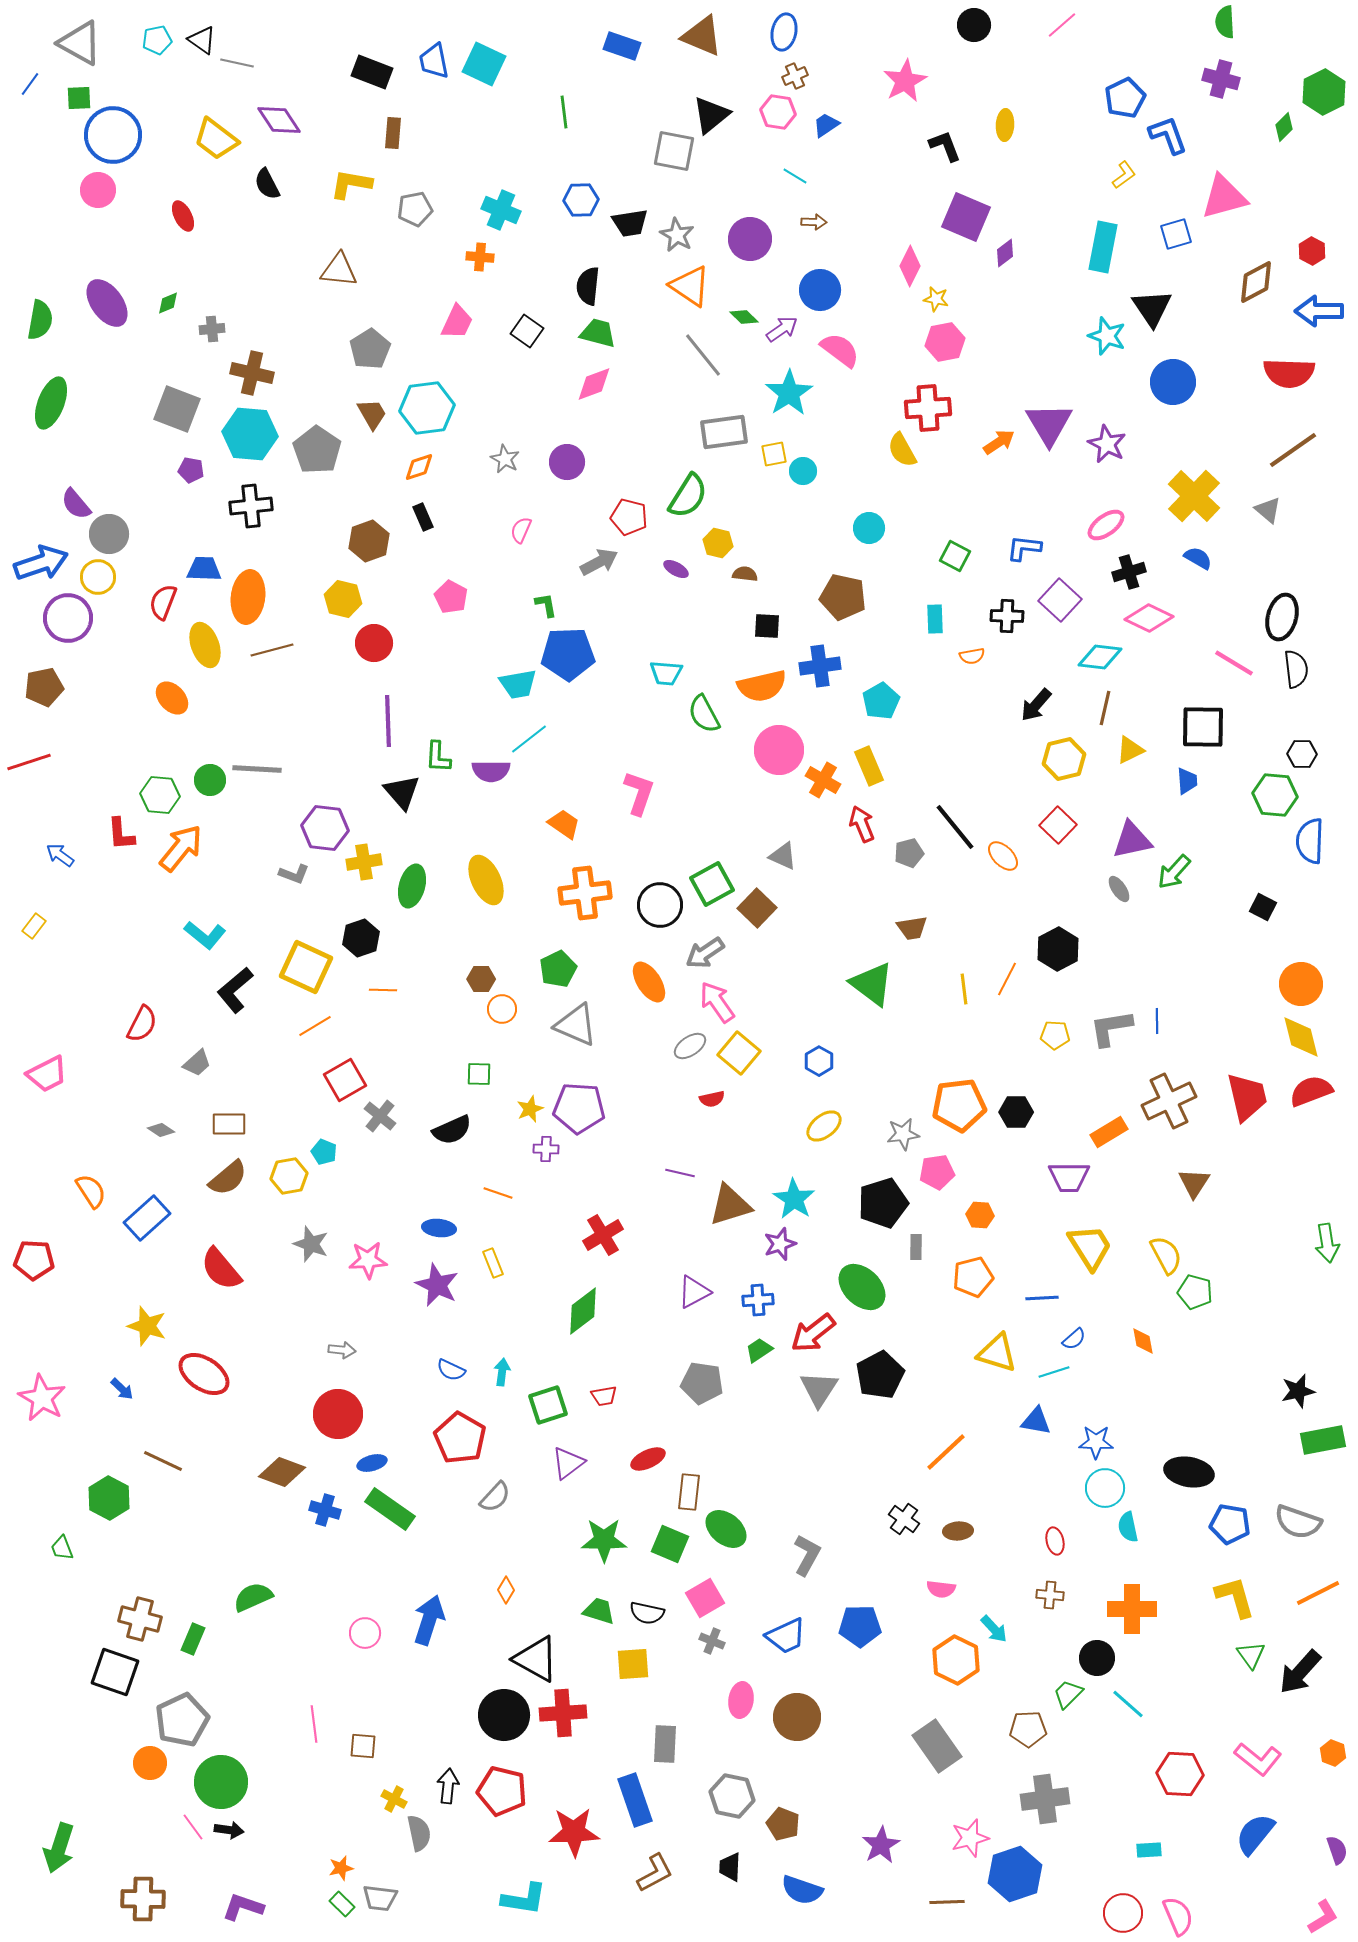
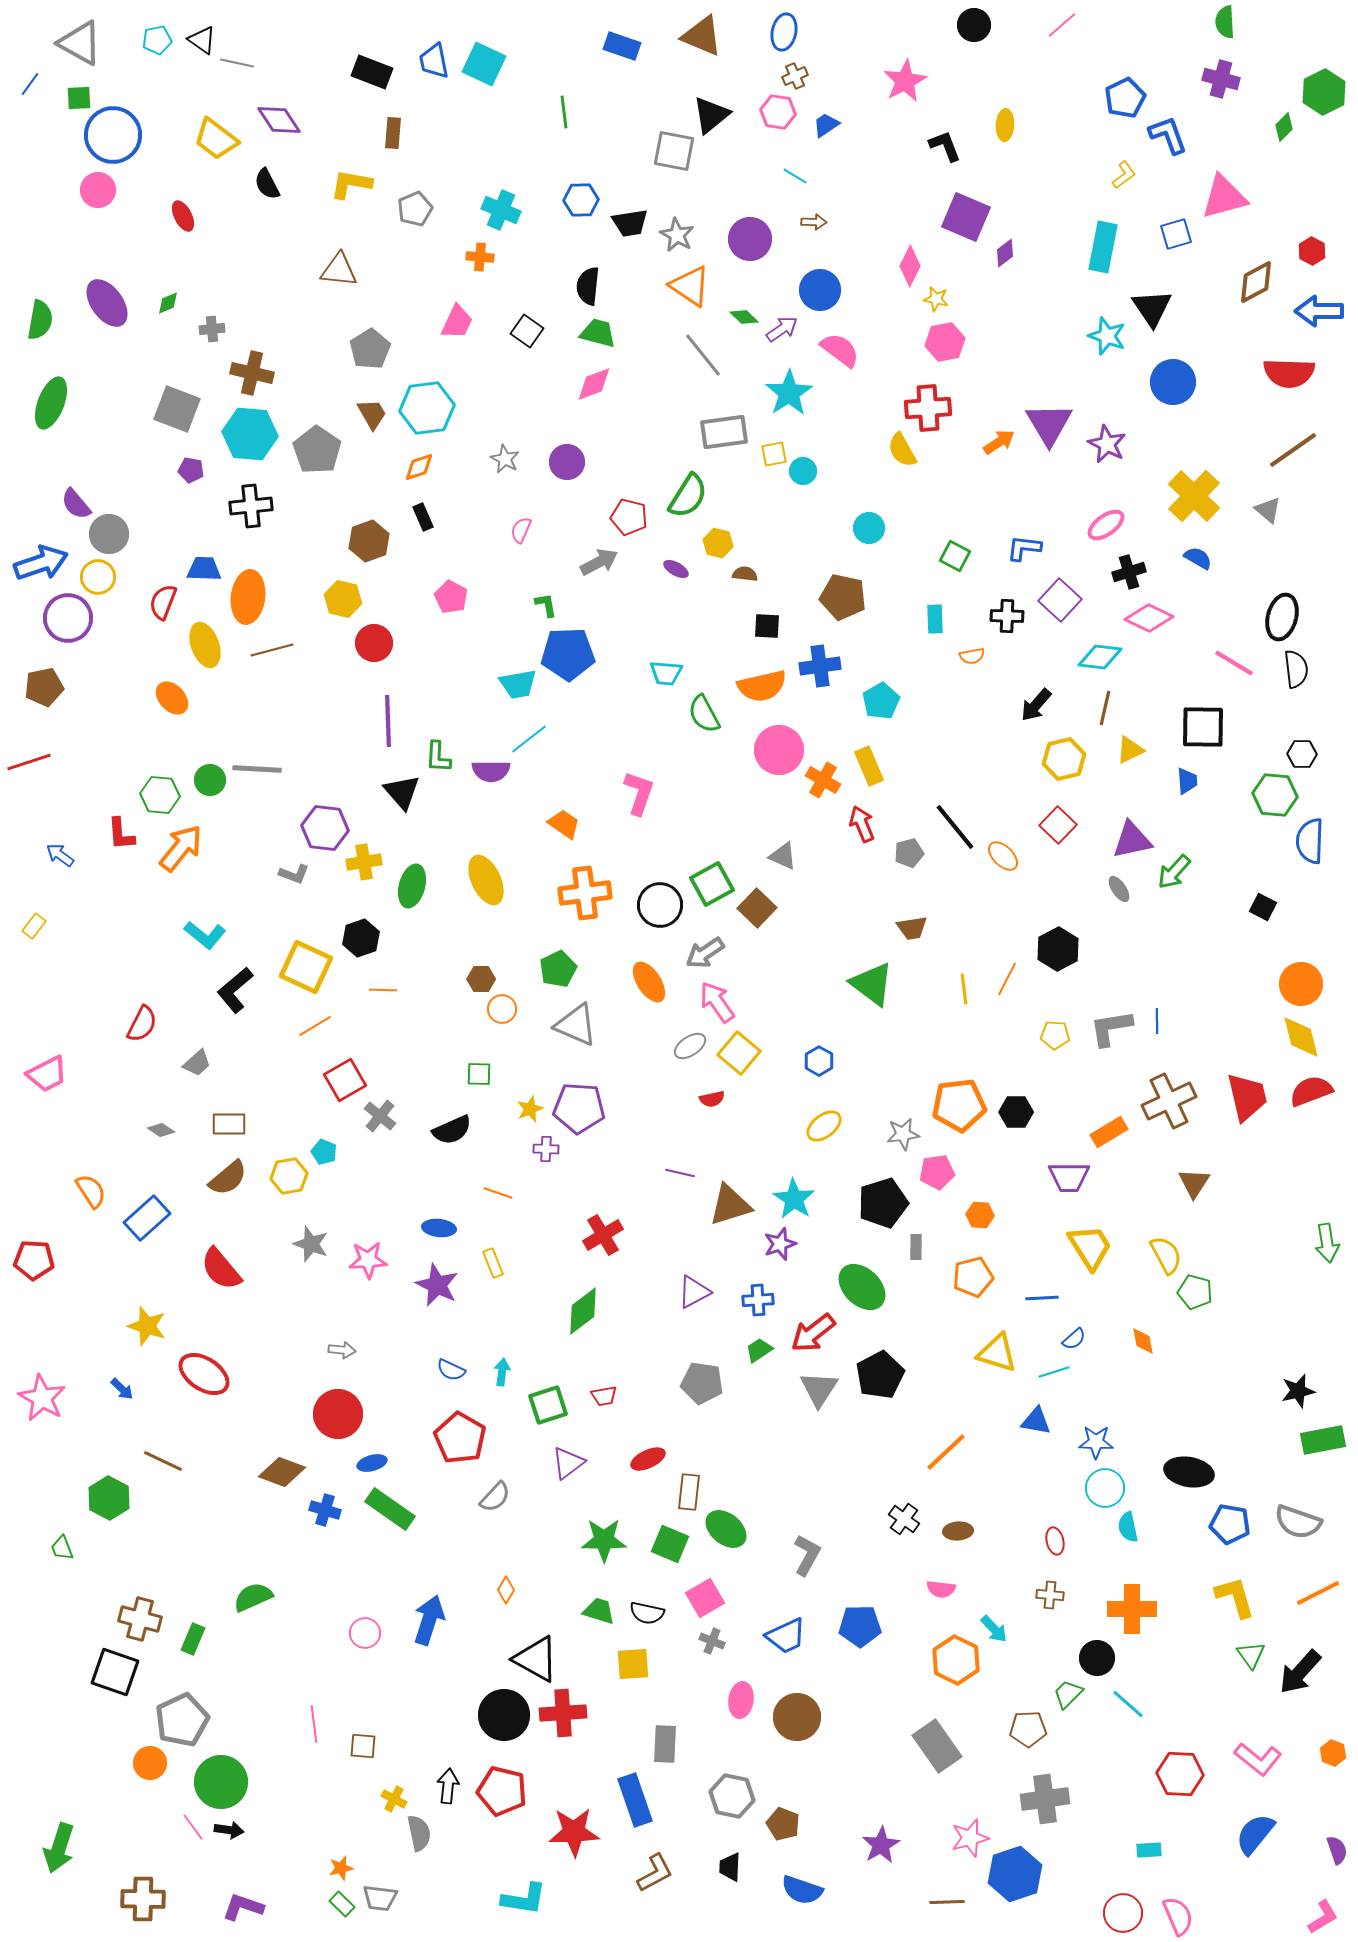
gray pentagon at (415, 209): rotated 12 degrees counterclockwise
